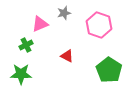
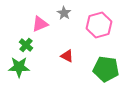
gray star: rotated 24 degrees counterclockwise
pink hexagon: rotated 25 degrees clockwise
green cross: rotated 24 degrees counterclockwise
green pentagon: moved 3 px left, 1 px up; rotated 25 degrees counterclockwise
green star: moved 2 px left, 7 px up
